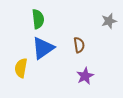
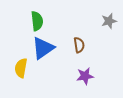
green semicircle: moved 1 px left, 2 px down
purple star: rotated 18 degrees clockwise
